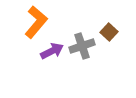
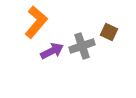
brown square: rotated 18 degrees counterclockwise
